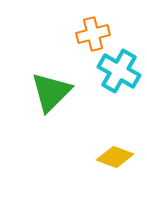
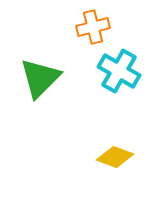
orange cross: moved 7 px up
green triangle: moved 11 px left, 14 px up
